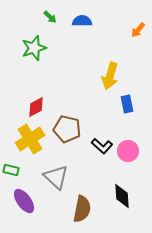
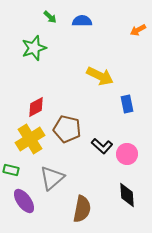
orange arrow: rotated 21 degrees clockwise
yellow arrow: moved 10 px left; rotated 80 degrees counterclockwise
pink circle: moved 1 px left, 3 px down
gray triangle: moved 4 px left, 1 px down; rotated 36 degrees clockwise
black diamond: moved 5 px right, 1 px up
